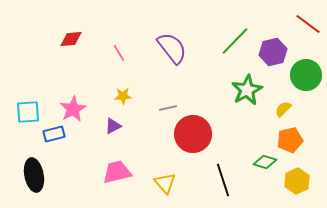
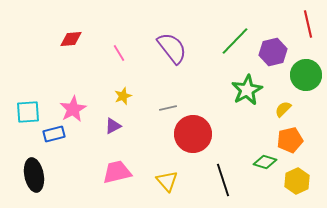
red line: rotated 40 degrees clockwise
yellow star: rotated 18 degrees counterclockwise
yellow triangle: moved 2 px right, 2 px up
